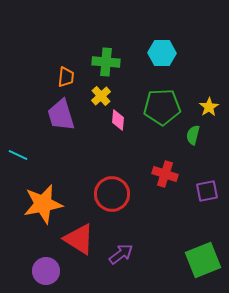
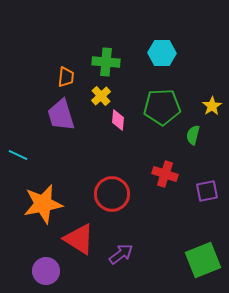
yellow star: moved 3 px right, 1 px up
